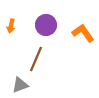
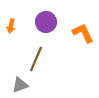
purple circle: moved 3 px up
orange L-shape: rotated 10 degrees clockwise
